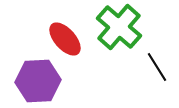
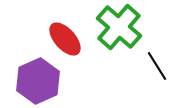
black line: moved 1 px up
purple hexagon: rotated 21 degrees counterclockwise
